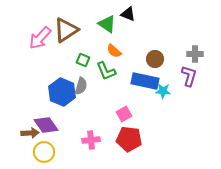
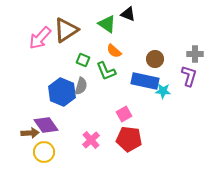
pink cross: rotated 36 degrees counterclockwise
